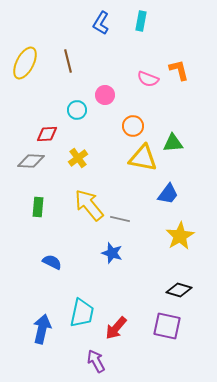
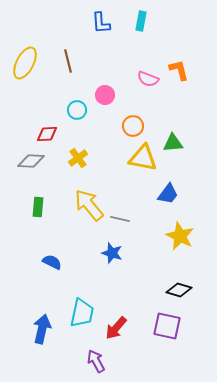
blue L-shape: rotated 35 degrees counterclockwise
yellow star: rotated 16 degrees counterclockwise
